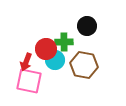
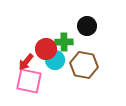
red arrow: rotated 18 degrees clockwise
